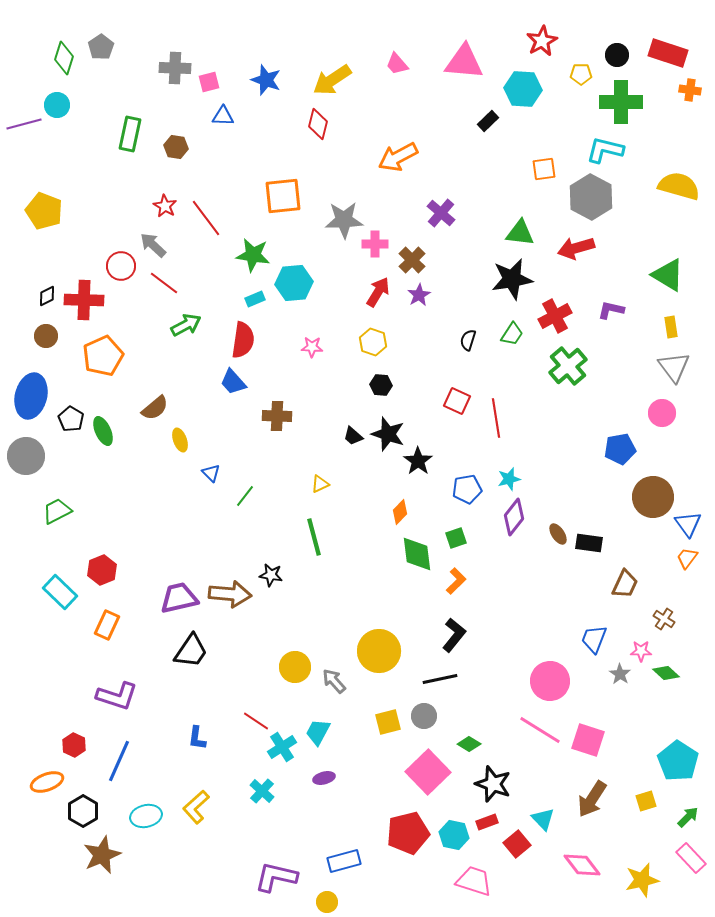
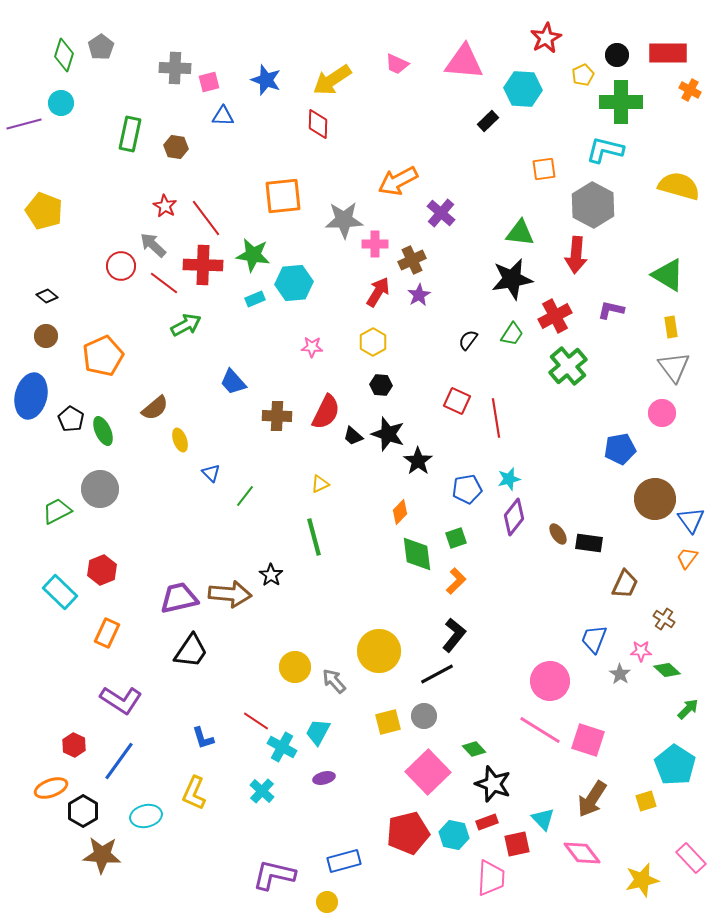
red star at (542, 41): moved 4 px right, 3 px up
red rectangle at (668, 53): rotated 18 degrees counterclockwise
green diamond at (64, 58): moved 3 px up
pink trapezoid at (397, 64): rotated 25 degrees counterclockwise
yellow pentagon at (581, 74): moved 2 px right, 1 px down; rotated 25 degrees counterclockwise
orange cross at (690, 90): rotated 20 degrees clockwise
cyan circle at (57, 105): moved 4 px right, 2 px up
red diamond at (318, 124): rotated 12 degrees counterclockwise
orange arrow at (398, 157): moved 24 px down
gray hexagon at (591, 197): moved 2 px right, 8 px down
red arrow at (576, 248): moved 7 px down; rotated 69 degrees counterclockwise
brown cross at (412, 260): rotated 20 degrees clockwise
black diamond at (47, 296): rotated 65 degrees clockwise
red cross at (84, 300): moved 119 px right, 35 px up
red semicircle at (243, 340): moved 83 px right, 72 px down; rotated 18 degrees clockwise
black semicircle at (468, 340): rotated 20 degrees clockwise
yellow hexagon at (373, 342): rotated 12 degrees clockwise
gray circle at (26, 456): moved 74 px right, 33 px down
brown circle at (653, 497): moved 2 px right, 2 px down
blue triangle at (688, 524): moved 3 px right, 4 px up
black star at (271, 575): rotated 25 degrees clockwise
orange rectangle at (107, 625): moved 8 px down
green diamond at (666, 673): moved 1 px right, 3 px up
black line at (440, 679): moved 3 px left, 5 px up; rotated 16 degrees counterclockwise
purple L-shape at (117, 696): moved 4 px right, 4 px down; rotated 15 degrees clockwise
blue L-shape at (197, 738): moved 6 px right; rotated 25 degrees counterclockwise
green diamond at (469, 744): moved 5 px right, 5 px down; rotated 15 degrees clockwise
cyan cross at (282, 747): rotated 28 degrees counterclockwise
blue line at (119, 761): rotated 12 degrees clockwise
cyan pentagon at (678, 761): moved 3 px left, 4 px down
orange ellipse at (47, 782): moved 4 px right, 6 px down
yellow L-shape at (196, 807): moved 2 px left, 14 px up; rotated 24 degrees counterclockwise
green arrow at (688, 817): moved 108 px up
red square at (517, 844): rotated 28 degrees clockwise
brown star at (102, 855): rotated 27 degrees clockwise
pink diamond at (582, 865): moved 12 px up
purple L-shape at (276, 877): moved 2 px left, 2 px up
pink trapezoid at (474, 881): moved 17 px right, 3 px up; rotated 75 degrees clockwise
